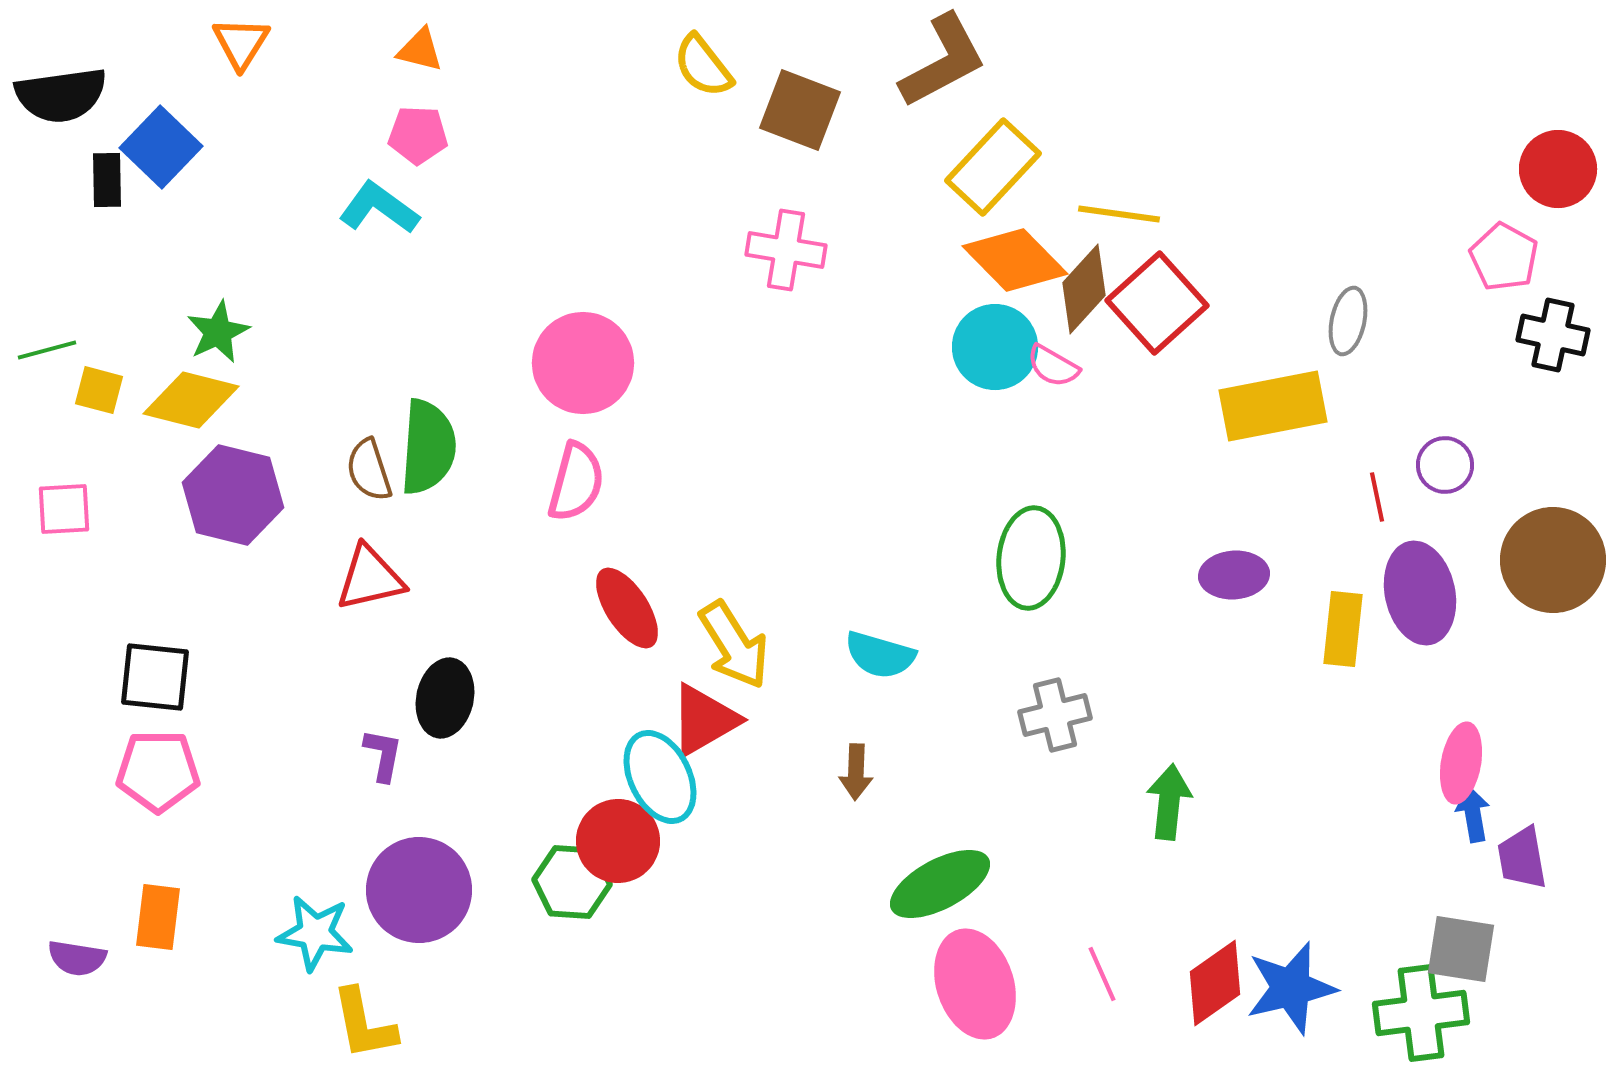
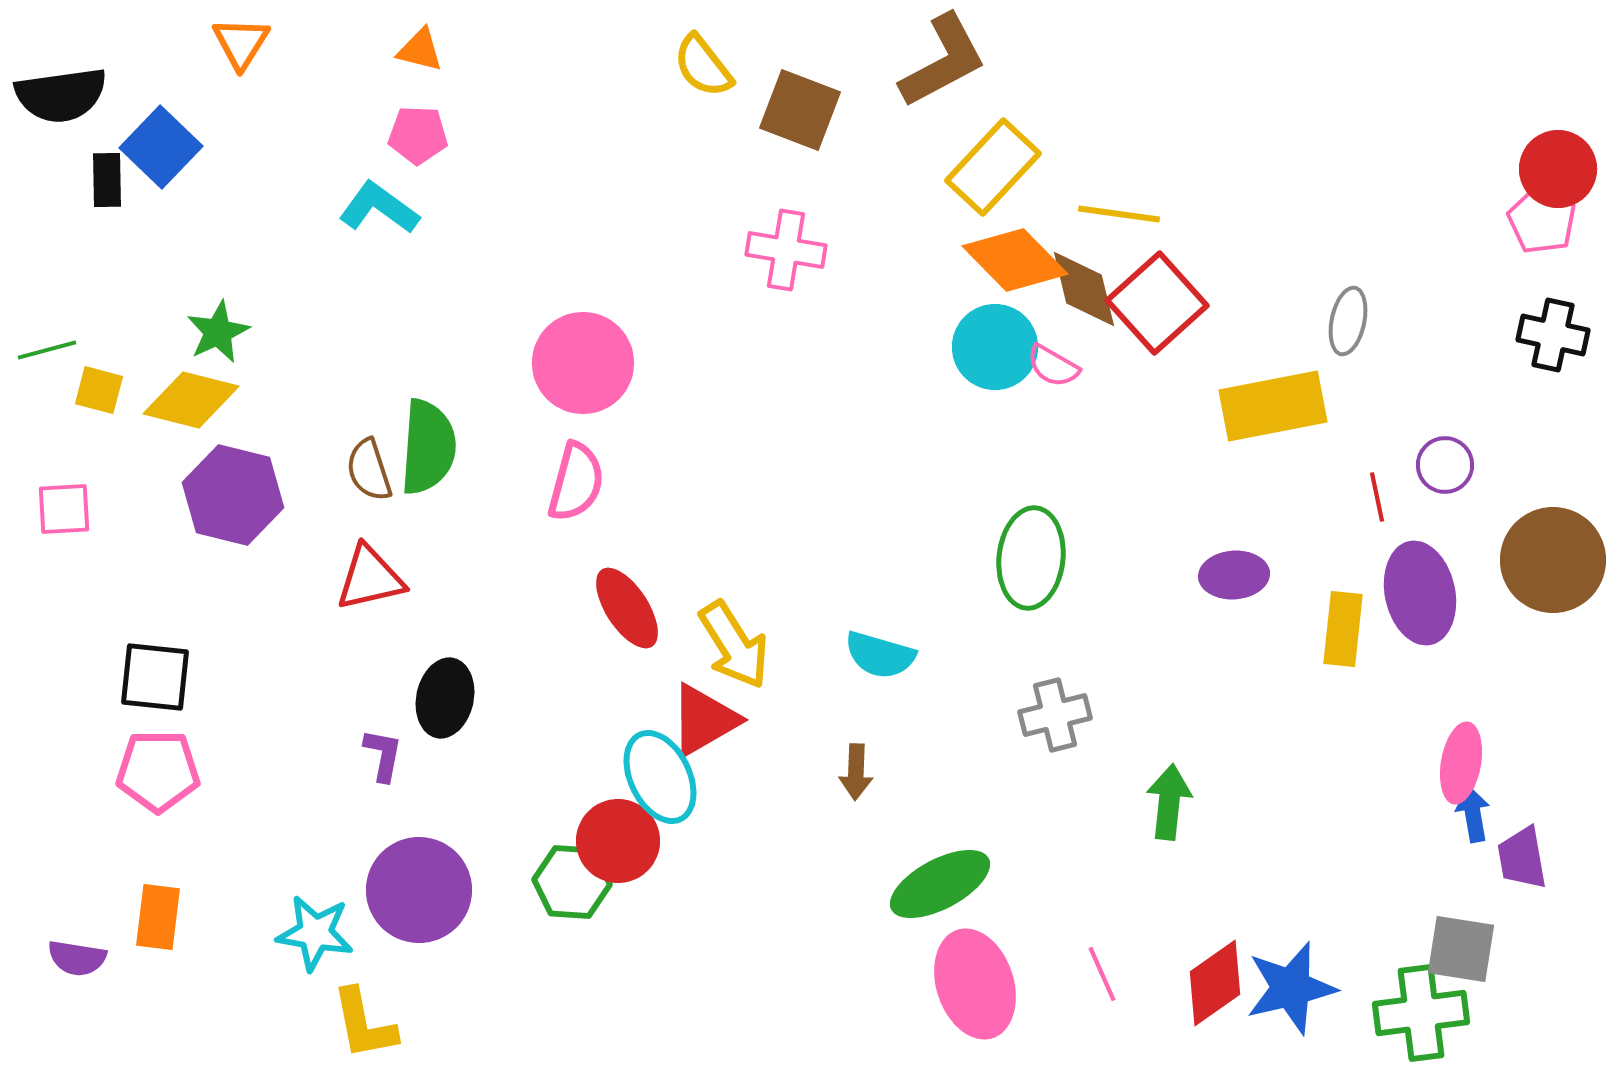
pink pentagon at (1504, 257): moved 38 px right, 37 px up
brown diamond at (1084, 289): rotated 56 degrees counterclockwise
